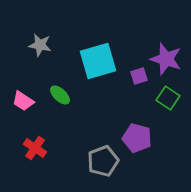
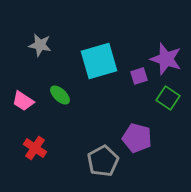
cyan square: moved 1 px right
gray pentagon: rotated 8 degrees counterclockwise
